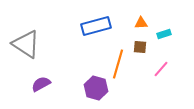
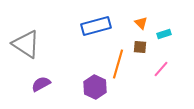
orange triangle: rotated 48 degrees clockwise
purple hexagon: moved 1 px left, 1 px up; rotated 10 degrees clockwise
